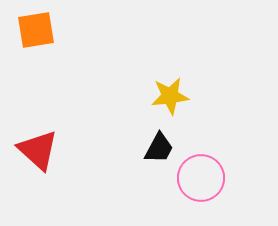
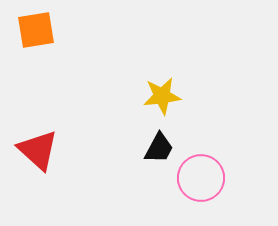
yellow star: moved 8 px left
